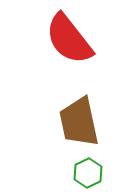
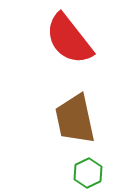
brown trapezoid: moved 4 px left, 3 px up
